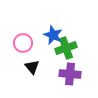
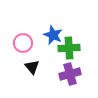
green cross: moved 3 px right; rotated 15 degrees clockwise
purple cross: rotated 20 degrees counterclockwise
